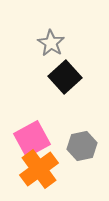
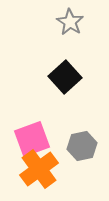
gray star: moved 19 px right, 21 px up
pink square: rotated 9 degrees clockwise
